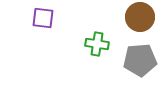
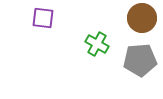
brown circle: moved 2 px right, 1 px down
green cross: rotated 20 degrees clockwise
